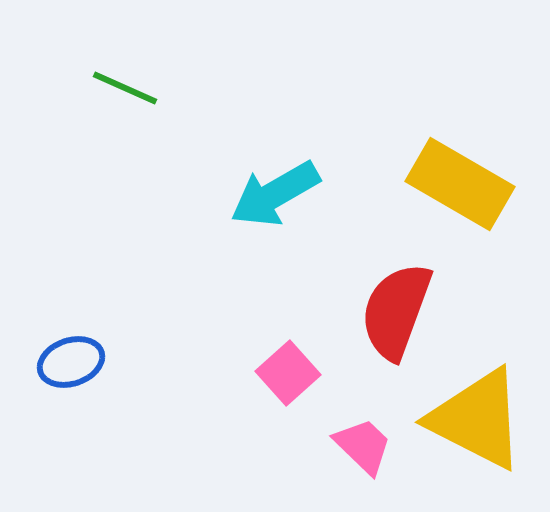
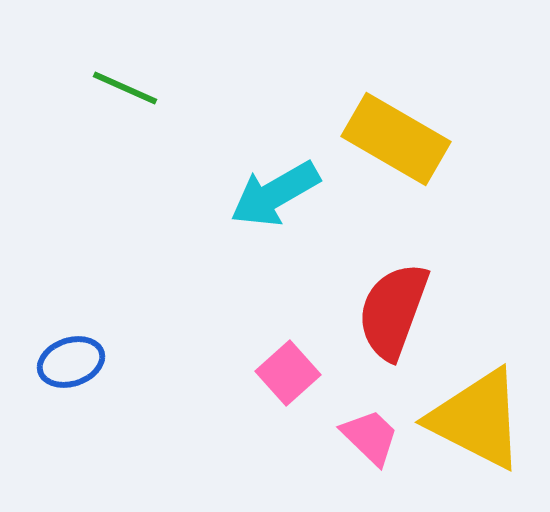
yellow rectangle: moved 64 px left, 45 px up
red semicircle: moved 3 px left
pink trapezoid: moved 7 px right, 9 px up
